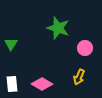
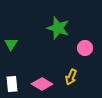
yellow arrow: moved 8 px left
